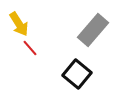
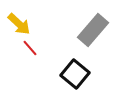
yellow arrow: rotated 15 degrees counterclockwise
black square: moved 2 px left
